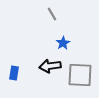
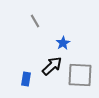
gray line: moved 17 px left, 7 px down
black arrow: moved 2 px right; rotated 145 degrees clockwise
blue rectangle: moved 12 px right, 6 px down
